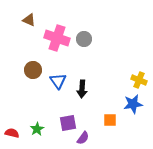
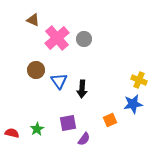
brown triangle: moved 4 px right
pink cross: rotated 30 degrees clockwise
brown circle: moved 3 px right
blue triangle: moved 1 px right
orange square: rotated 24 degrees counterclockwise
purple semicircle: moved 1 px right, 1 px down
